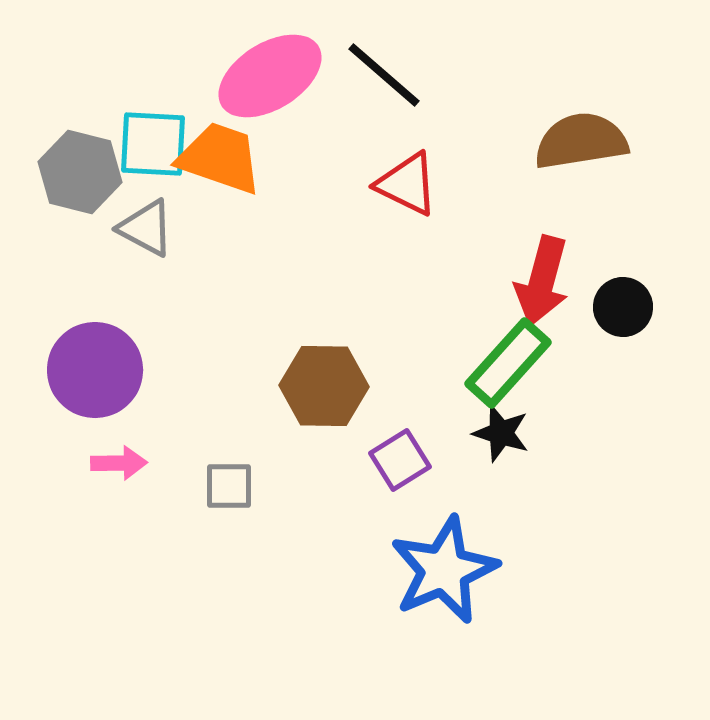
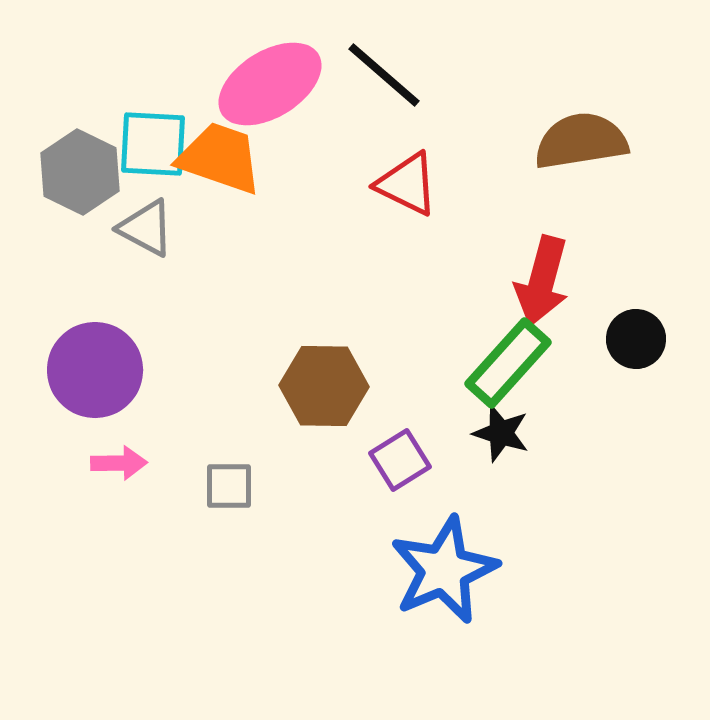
pink ellipse: moved 8 px down
gray hexagon: rotated 12 degrees clockwise
black circle: moved 13 px right, 32 px down
